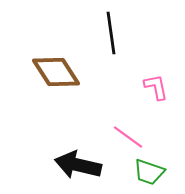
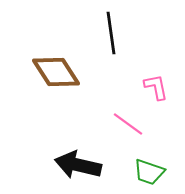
pink line: moved 13 px up
